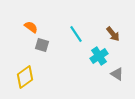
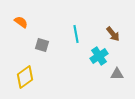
orange semicircle: moved 10 px left, 5 px up
cyan line: rotated 24 degrees clockwise
gray triangle: rotated 32 degrees counterclockwise
